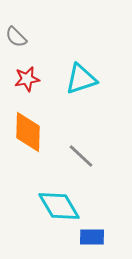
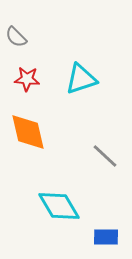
red star: rotated 15 degrees clockwise
orange diamond: rotated 15 degrees counterclockwise
gray line: moved 24 px right
blue rectangle: moved 14 px right
